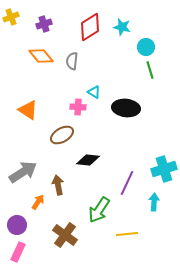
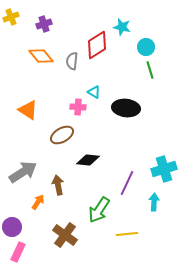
red diamond: moved 7 px right, 18 px down
purple circle: moved 5 px left, 2 px down
